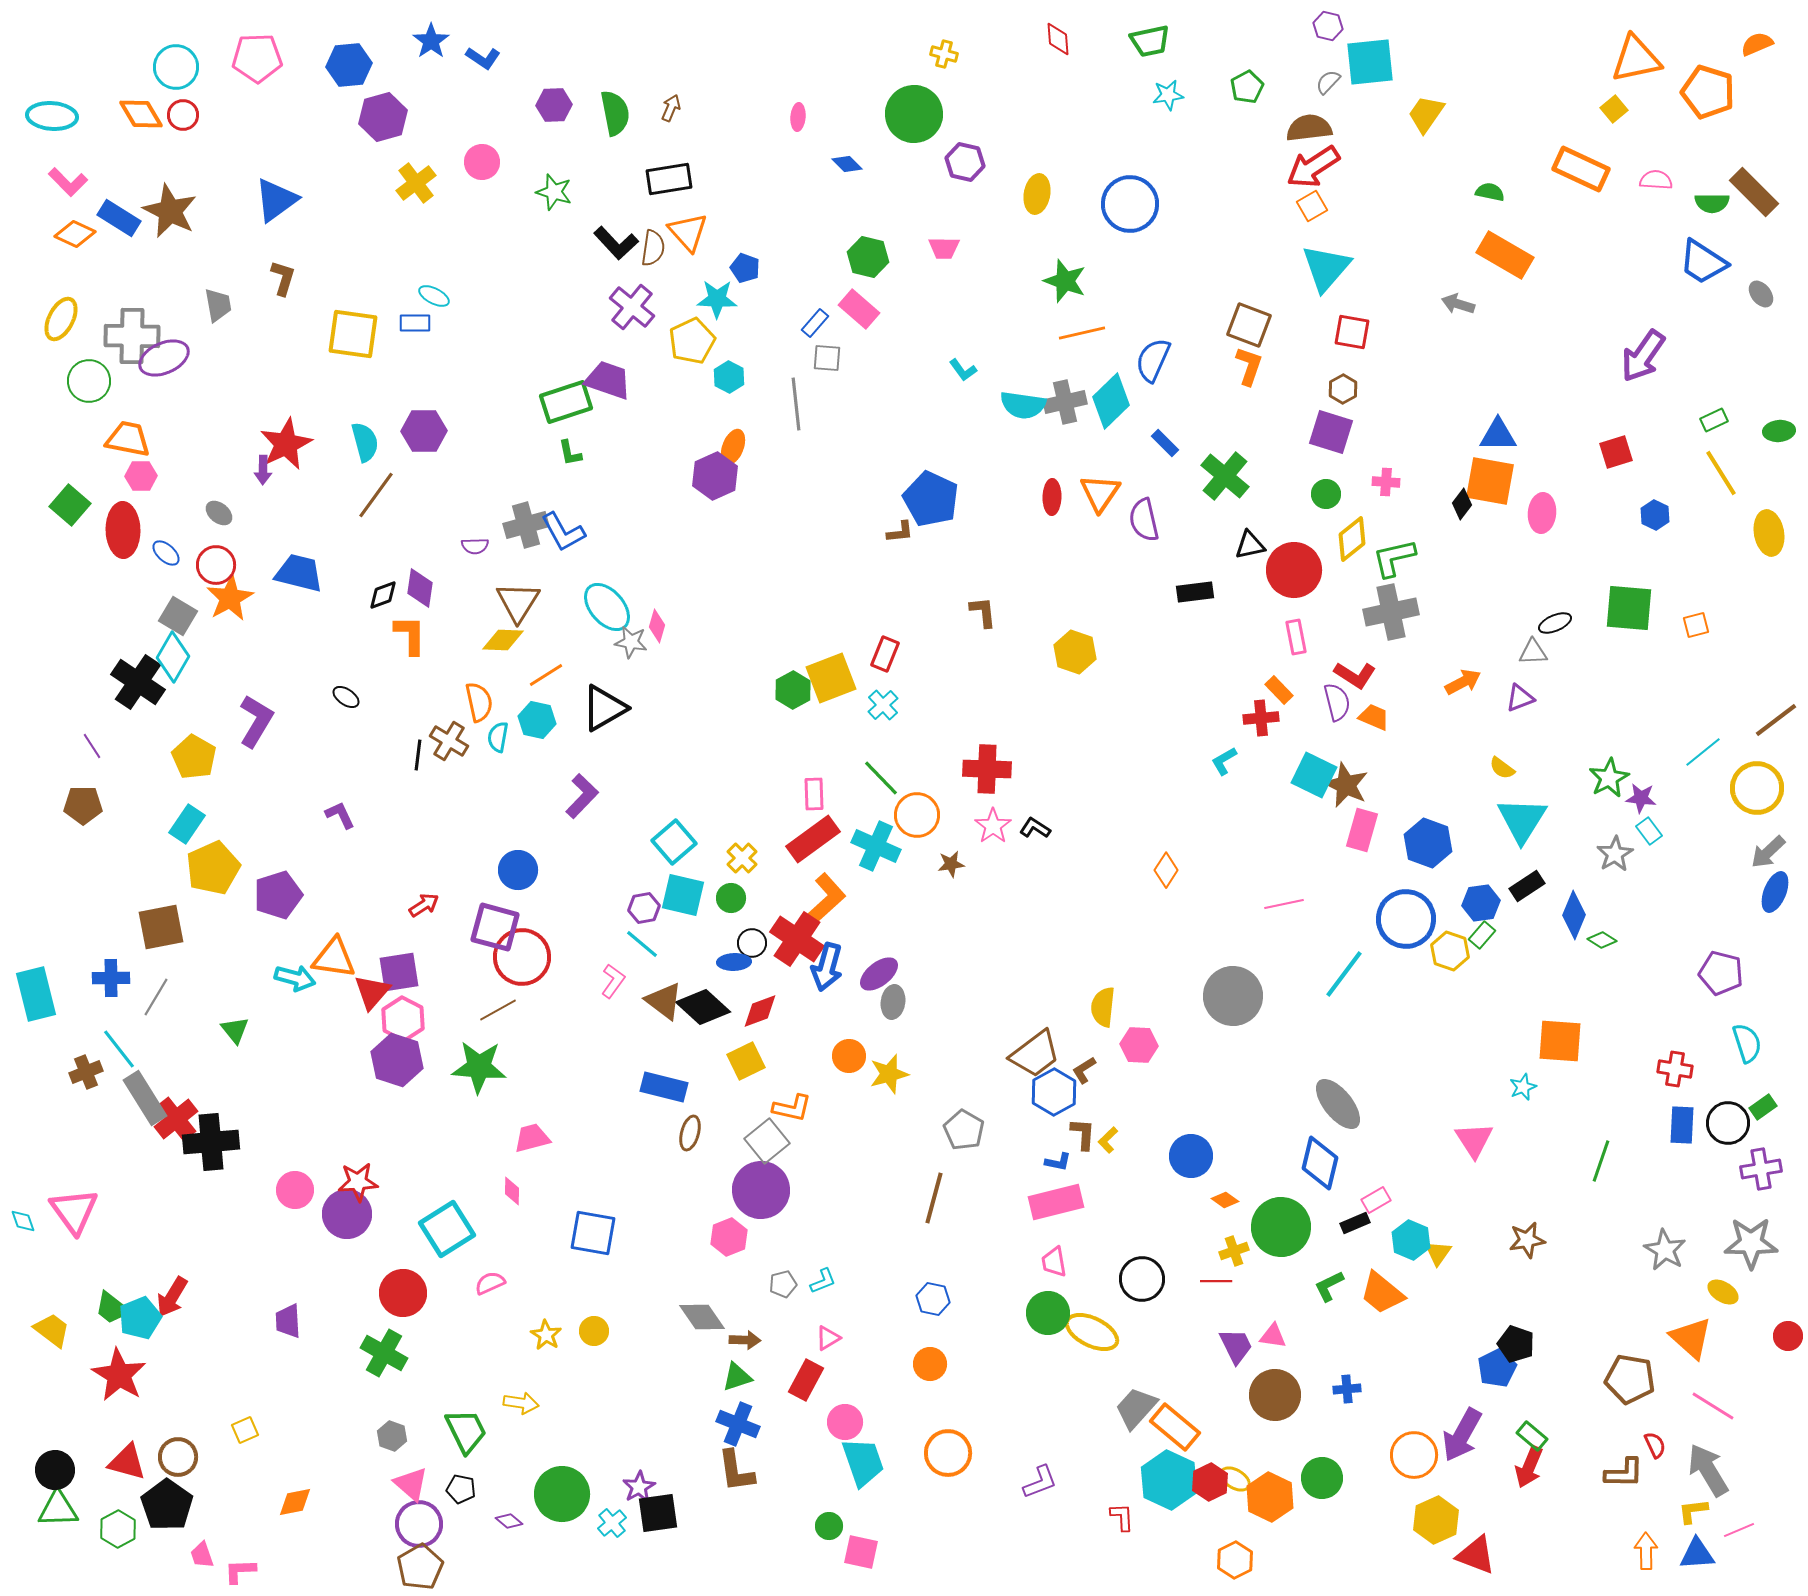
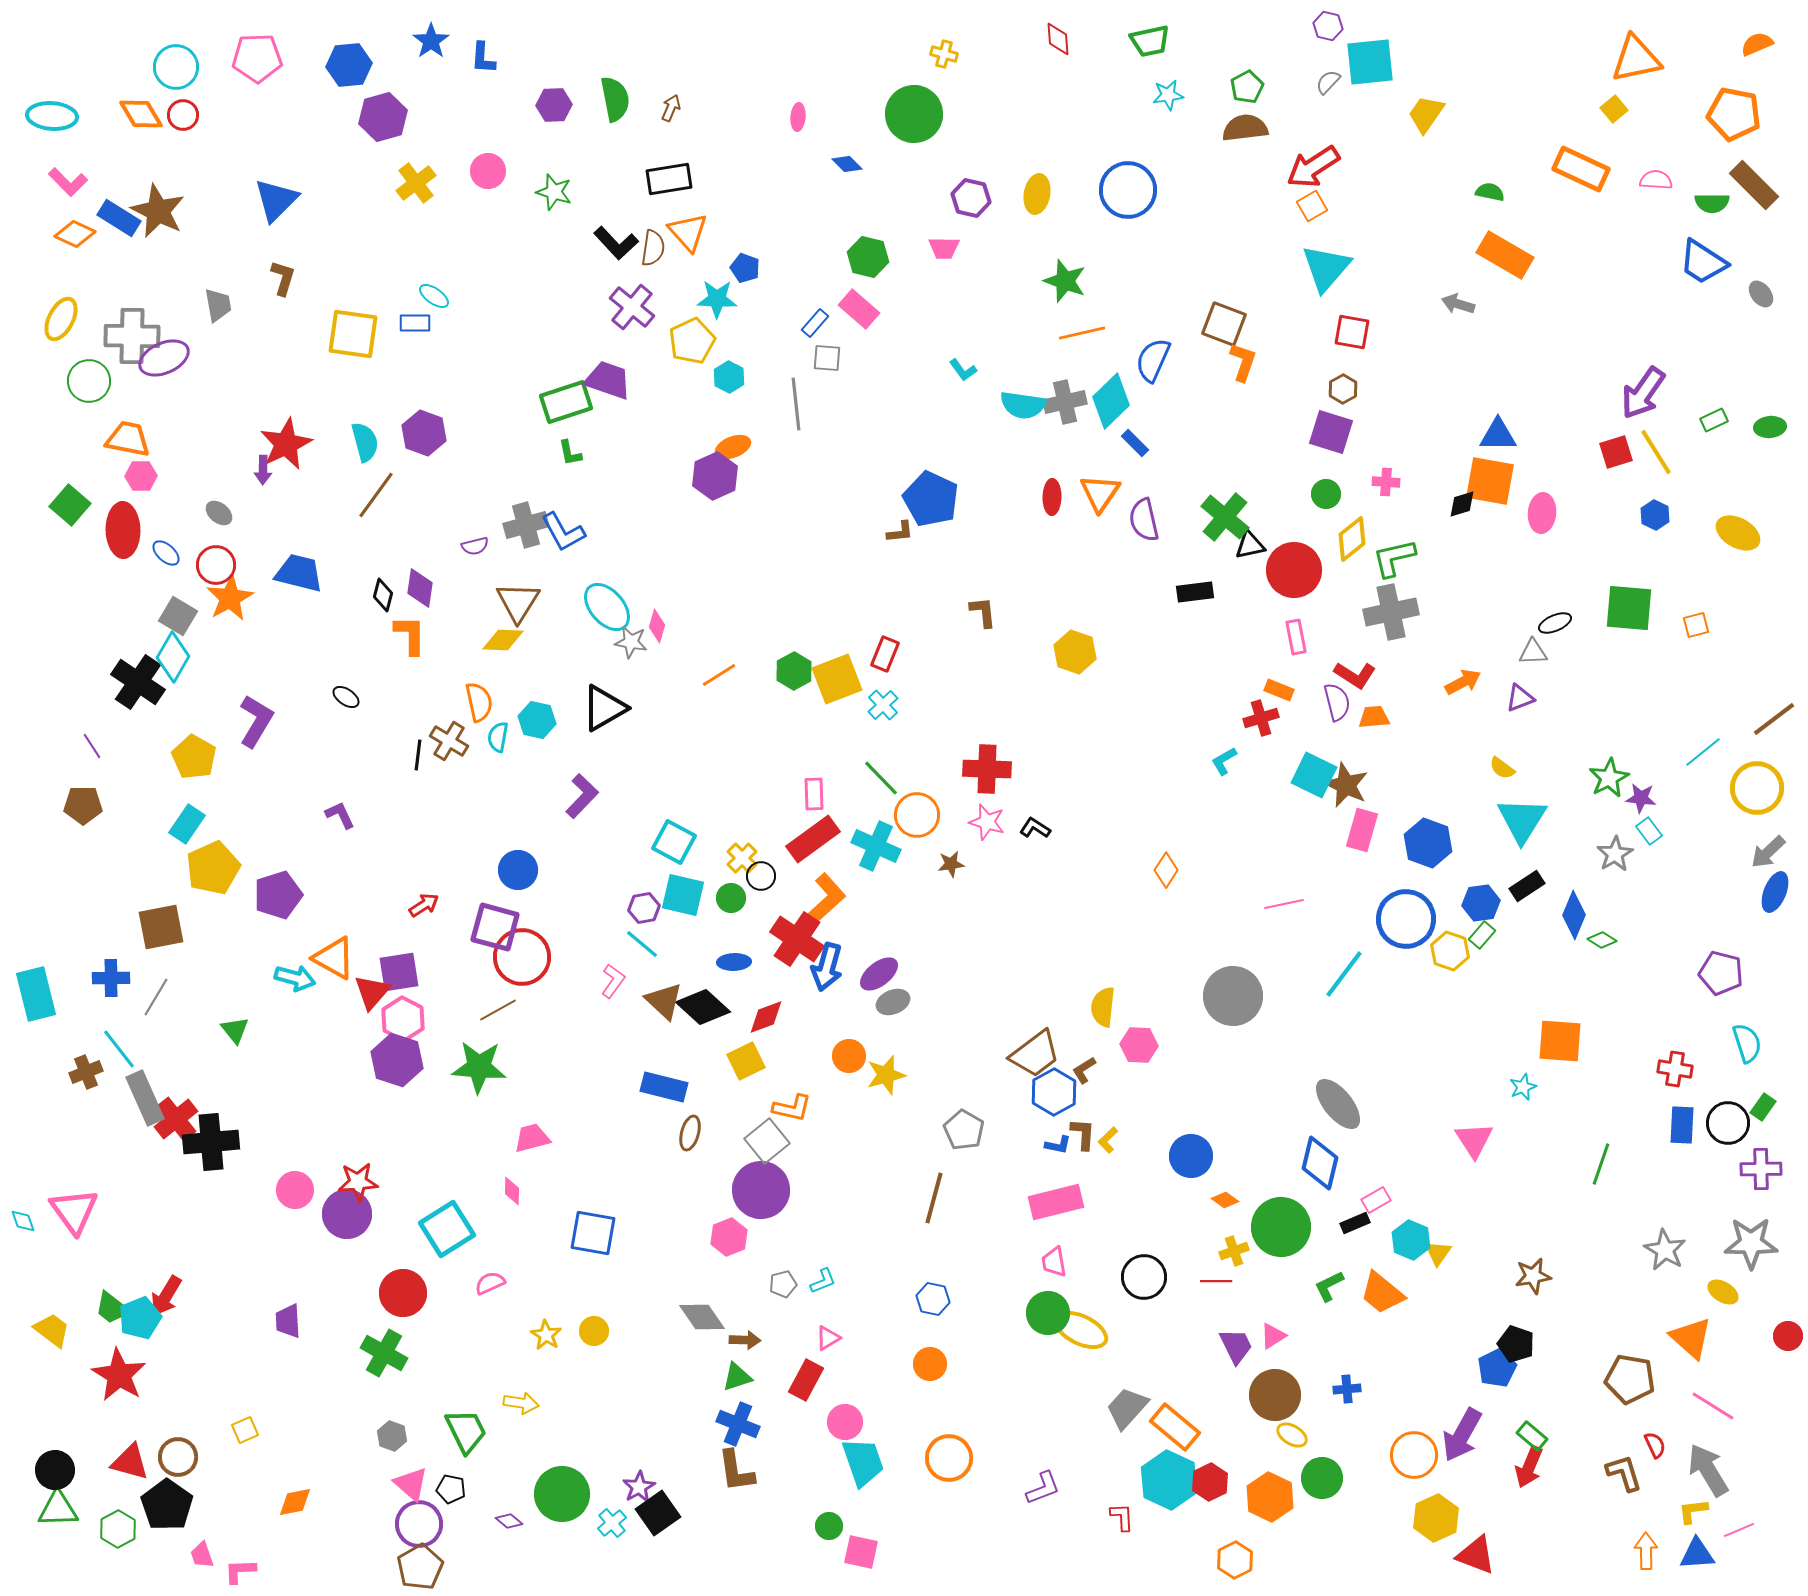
blue L-shape at (483, 58): rotated 60 degrees clockwise
orange pentagon at (1708, 92): moved 26 px right, 22 px down; rotated 6 degrees counterclockwise
green semicircle at (615, 113): moved 14 px up
brown semicircle at (1309, 128): moved 64 px left
pink circle at (482, 162): moved 6 px right, 9 px down
purple hexagon at (965, 162): moved 6 px right, 36 px down
brown rectangle at (1754, 192): moved 7 px up
blue triangle at (276, 200): rotated 9 degrees counterclockwise
blue circle at (1130, 204): moved 2 px left, 14 px up
brown star at (170, 211): moved 12 px left
cyan ellipse at (434, 296): rotated 8 degrees clockwise
brown square at (1249, 325): moved 25 px left, 1 px up
purple arrow at (1643, 356): moved 37 px down
orange L-shape at (1249, 366): moved 6 px left, 4 px up
purple hexagon at (424, 431): moved 2 px down; rotated 21 degrees clockwise
green ellipse at (1779, 431): moved 9 px left, 4 px up
blue rectangle at (1165, 443): moved 30 px left
orange ellipse at (733, 447): rotated 48 degrees clockwise
yellow line at (1721, 473): moved 65 px left, 21 px up
green cross at (1225, 476): moved 41 px down
black diamond at (1462, 504): rotated 36 degrees clockwise
yellow ellipse at (1769, 533): moved 31 px left; rotated 51 degrees counterclockwise
purple semicircle at (475, 546): rotated 12 degrees counterclockwise
black diamond at (383, 595): rotated 56 degrees counterclockwise
orange line at (546, 675): moved 173 px right
yellow square at (831, 678): moved 6 px right, 1 px down
green hexagon at (793, 690): moved 1 px right, 19 px up
orange rectangle at (1279, 690): rotated 24 degrees counterclockwise
orange trapezoid at (1374, 717): rotated 28 degrees counterclockwise
red cross at (1261, 718): rotated 12 degrees counterclockwise
brown line at (1776, 720): moved 2 px left, 1 px up
pink star at (993, 826): moved 6 px left, 4 px up; rotated 21 degrees counterclockwise
cyan square at (674, 842): rotated 21 degrees counterclockwise
black circle at (752, 943): moved 9 px right, 67 px up
orange triangle at (334, 958): rotated 21 degrees clockwise
brown triangle at (664, 1001): rotated 6 degrees clockwise
gray ellipse at (893, 1002): rotated 60 degrees clockwise
red diamond at (760, 1011): moved 6 px right, 6 px down
yellow star at (889, 1074): moved 3 px left, 1 px down
gray rectangle at (145, 1098): rotated 8 degrees clockwise
green rectangle at (1763, 1107): rotated 20 degrees counterclockwise
green line at (1601, 1161): moved 3 px down
blue L-shape at (1058, 1162): moved 17 px up
purple cross at (1761, 1169): rotated 9 degrees clockwise
brown star at (1527, 1240): moved 6 px right, 36 px down
black circle at (1142, 1279): moved 2 px right, 2 px up
red arrow at (172, 1297): moved 6 px left, 1 px up
yellow ellipse at (1092, 1332): moved 11 px left, 2 px up
pink triangle at (1273, 1336): rotated 40 degrees counterclockwise
gray trapezoid at (1136, 1408): moved 9 px left
orange circle at (948, 1453): moved 1 px right, 5 px down
red triangle at (127, 1462): moved 3 px right
brown L-shape at (1624, 1473): rotated 108 degrees counterclockwise
yellow ellipse at (1235, 1479): moved 57 px right, 44 px up
purple L-shape at (1040, 1482): moved 3 px right, 6 px down
black pentagon at (461, 1489): moved 10 px left
black square at (658, 1513): rotated 27 degrees counterclockwise
yellow hexagon at (1436, 1520): moved 2 px up
